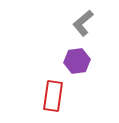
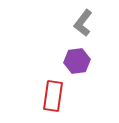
gray L-shape: rotated 12 degrees counterclockwise
